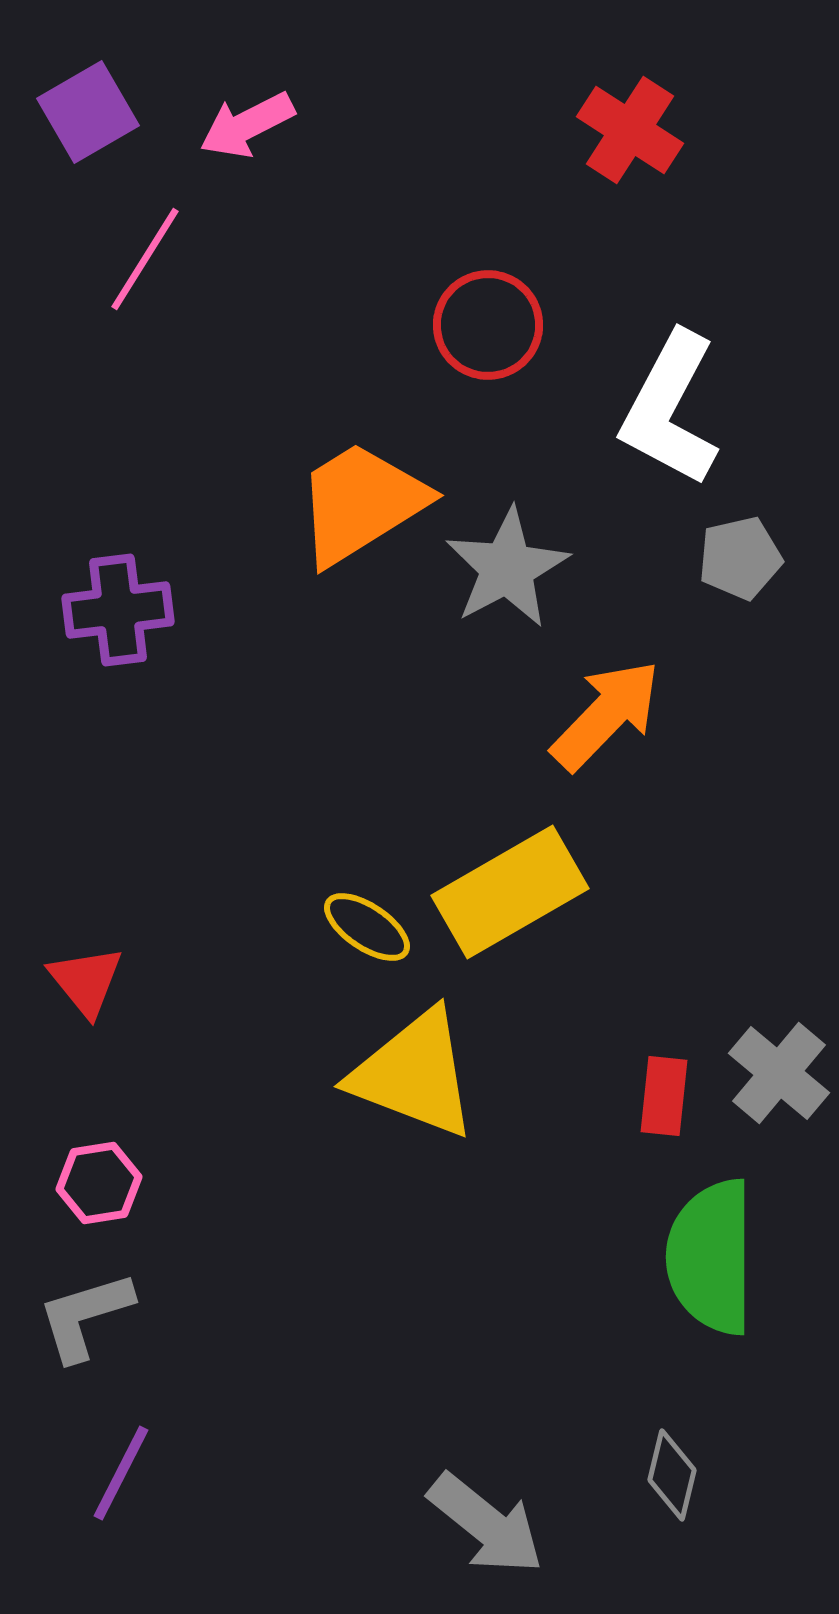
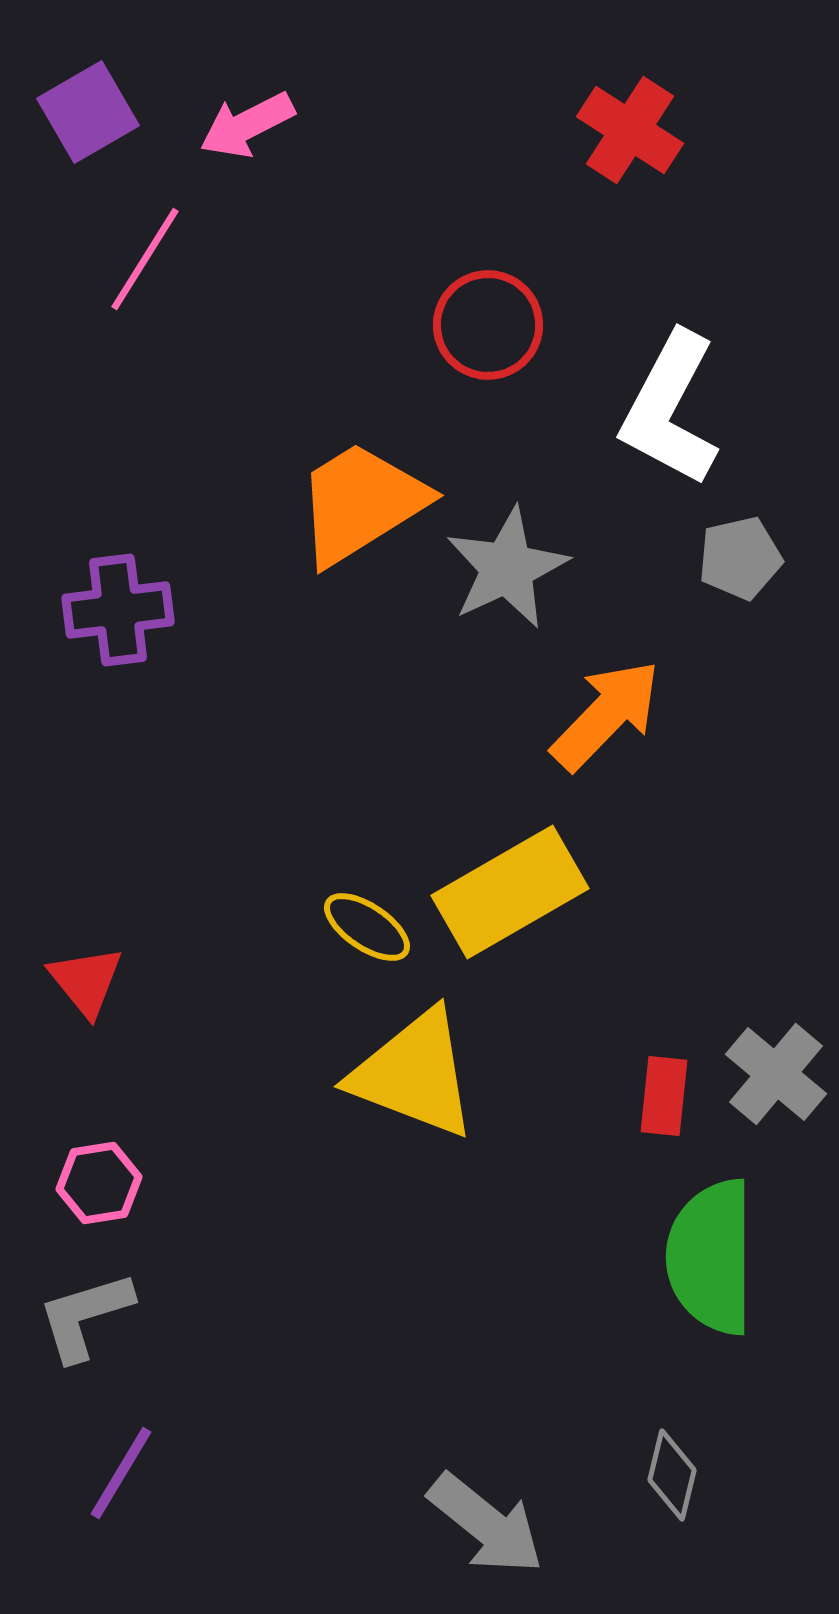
gray star: rotated 3 degrees clockwise
gray cross: moved 3 px left, 1 px down
purple line: rotated 4 degrees clockwise
